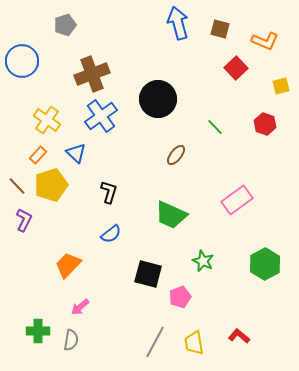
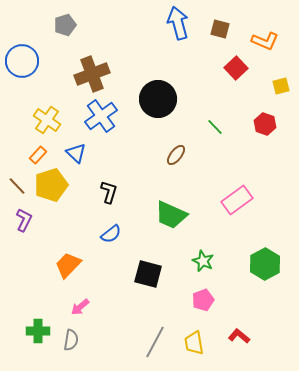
pink pentagon: moved 23 px right, 3 px down
